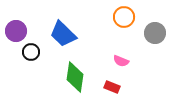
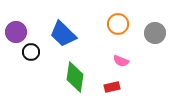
orange circle: moved 6 px left, 7 px down
purple circle: moved 1 px down
red rectangle: rotated 35 degrees counterclockwise
